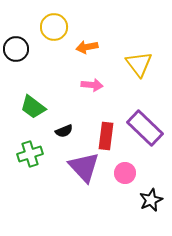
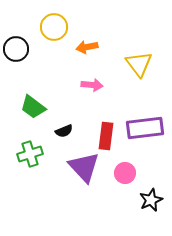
purple rectangle: rotated 51 degrees counterclockwise
